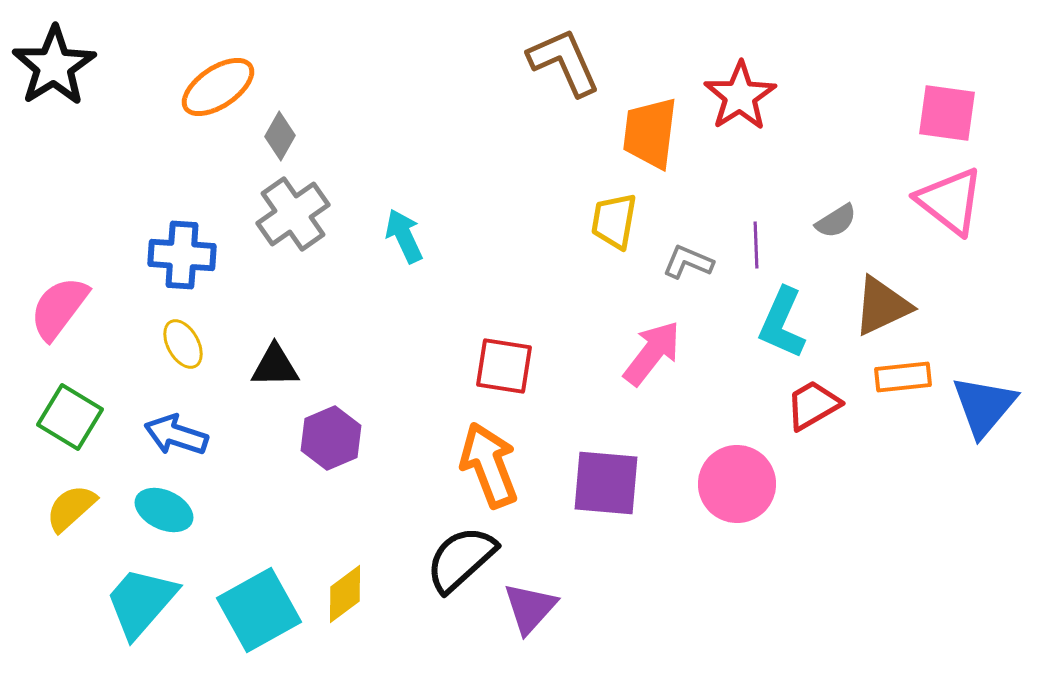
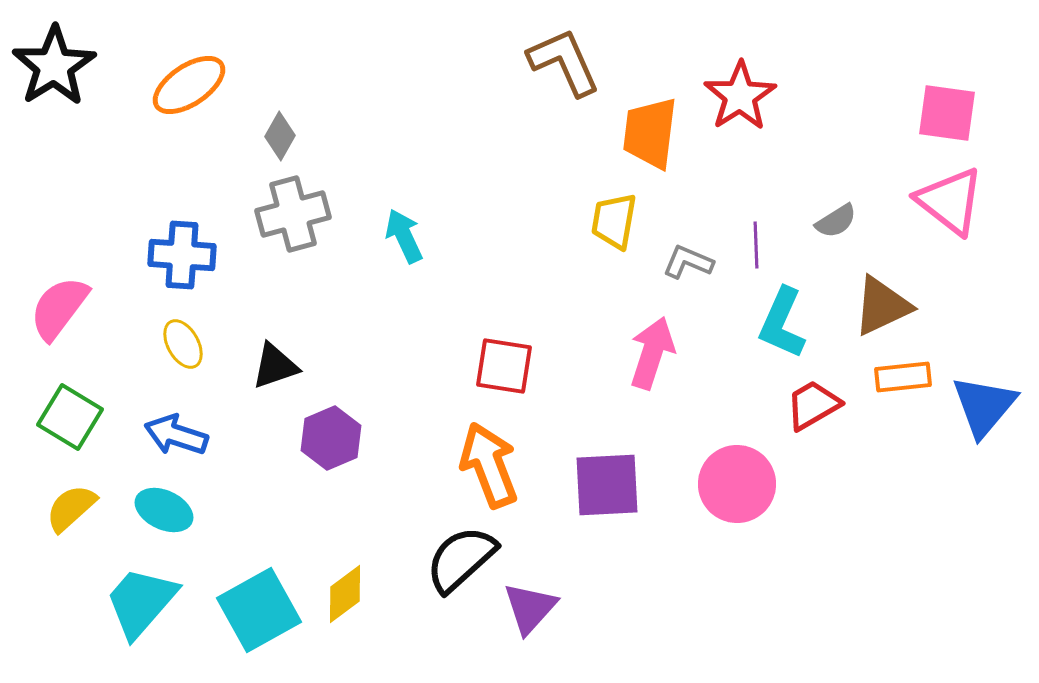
orange ellipse: moved 29 px left, 2 px up
gray cross: rotated 20 degrees clockwise
pink arrow: rotated 20 degrees counterclockwise
black triangle: rotated 18 degrees counterclockwise
purple square: moved 1 px right, 2 px down; rotated 8 degrees counterclockwise
